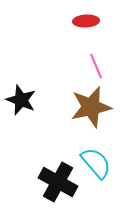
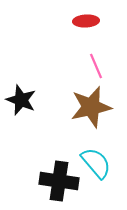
black cross: moved 1 px right, 1 px up; rotated 21 degrees counterclockwise
